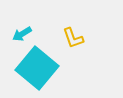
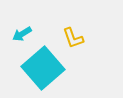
cyan square: moved 6 px right; rotated 9 degrees clockwise
